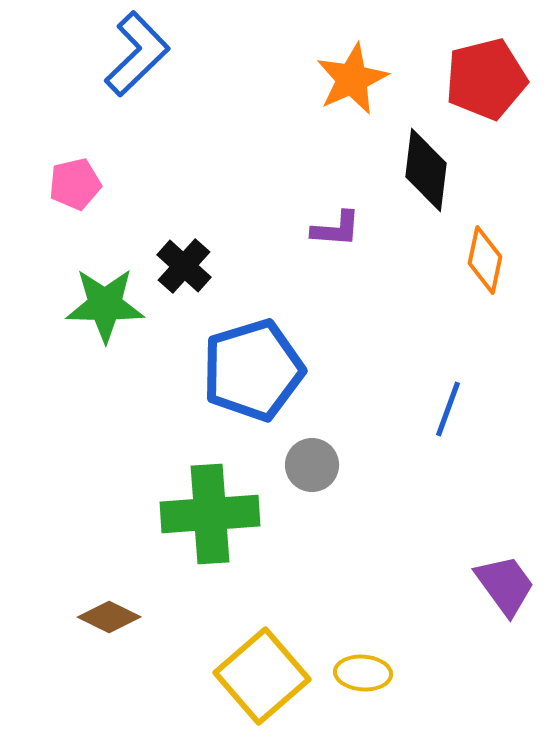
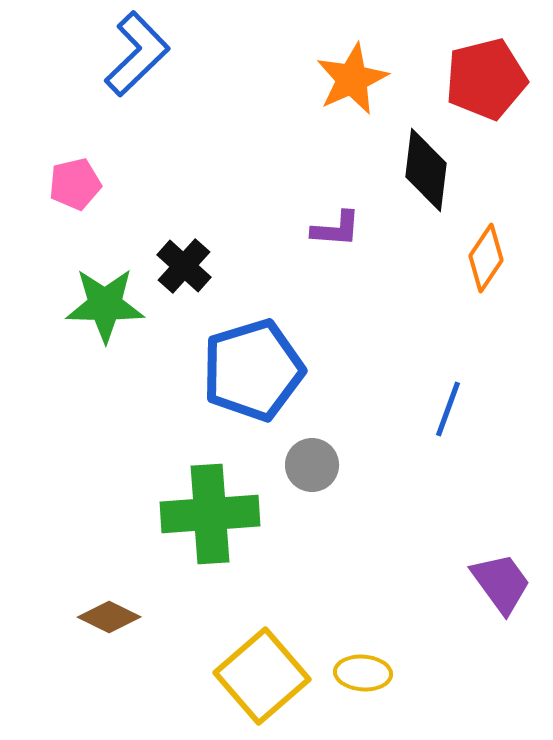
orange diamond: moved 1 px right, 2 px up; rotated 22 degrees clockwise
purple trapezoid: moved 4 px left, 2 px up
